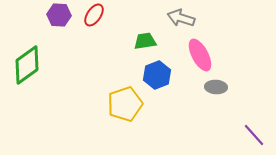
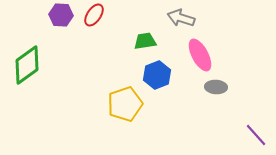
purple hexagon: moved 2 px right
purple line: moved 2 px right
